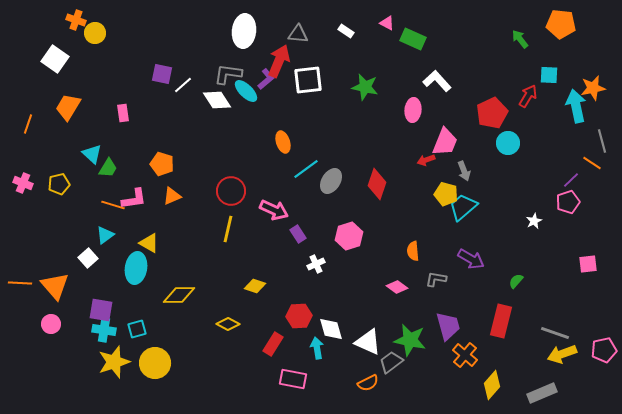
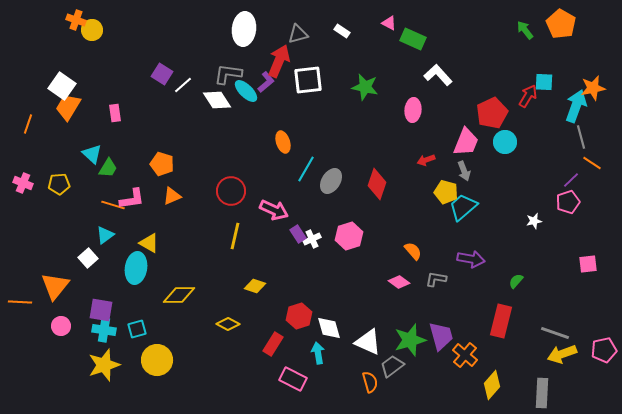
pink triangle at (387, 23): moved 2 px right
orange pentagon at (561, 24): rotated 24 degrees clockwise
white ellipse at (244, 31): moved 2 px up
white rectangle at (346, 31): moved 4 px left
yellow circle at (95, 33): moved 3 px left, 3 px up
gray triangle at (298, 34): rotated 20 degrees counterclockwise
green arrow at (520, 39): moved 5 px right, 9 px up
white square at (55, 59): moved 7 px right, 27 px down
purple square at (162, 74): rotated 20 degrees clockwise
cyan square at (549, 75): moved 5 px left, 7 px down
purple L-shape at (266, 79): moved 3 px down
white L-shape at (437, 81): moved 1 px right, 6 px up
cyan arrow at (576, 106): rotated 32 degrees clockwise
pink rectangle at (123, 113): moved 8 px left
gray line at (602, 141): moved 21 px left, 4 px up
pink trapezoid at (445, 142): moved 21 px right
cyan circle at (508, 143): moved 3 px left, 1 px up
cyan line at (306, 169): rotated 24 degrees counterclockwise
yellow pentagon at (59, 184): rotated 10 degrees clockwise
yellow pentagon at (446, 194): moved 2 px up
pink L-shape at (134, 199): moved 2 px left
white star at (534, 221): rotated 14 degrees clockwise
yellow line at (228, 229): moved 7 px right, 7 px down
orange semicircle at (413, 251): rotated 144 degrees clockwise
purple arrow at (471, 259): rotated 20 degrees counterclockwise
white cross at (316, 264): moved 4 px left, 25 px up
orange line at (20, 283): moved 19 px down
orange triangle at (55, 286): rotated 20 degrees clockwise
pink diamond at (397, 287): moved 2 px right, 5 px up
red hexagon at (299, 316): rotated 15 degrees counterclockwise
pink circle at (51, 324): moved 10 px right, 2 px down
purple trapezoid at (448, 326): moved 7 px left, 10 px down
white diamond at (331, 329): moved 2 px left, 1 px up
green star at (410, 340): rotated 28 degrees counterclockwise
cyan arrow at (317, 348): moved 1 px right, 5 px down
yellow star at (114, 362): moved 10 px left, 3 px down
gray trapezoid at (391, 362): moved 1 px right, 4 px down
yellow circle at (155, 363): moved 2 px right, 3 px up
pink rectangle at (293, 379): rotated 16 degrees clockwise
orange semicircle at (368, 383): moved 2 px right, 1 px up; rotated 80 degrees counterclockwise
gray rectangle at (542, 393): rotated 64 degrees counterclockwise
